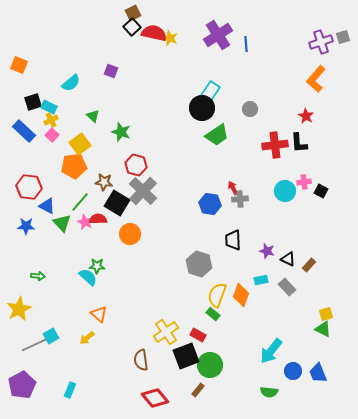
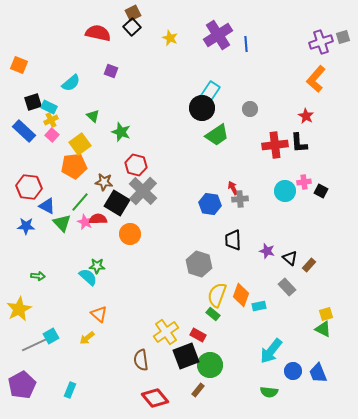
red semicircle at (154, 33): moved 56 px left
black triangle at (288, 259): moved 2 px right, 1 px up; rotated 14 degrees clockwise
cyan rectangle at (261, 280): moved 2 px left, 26 px down
